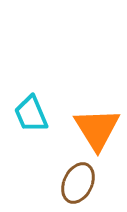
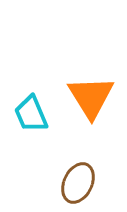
orange triangle: moved 6 px left, 32 px up
